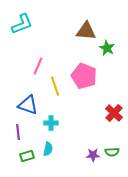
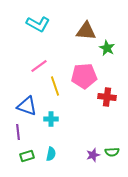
cyan L-shape: moved 16 px right; rotated 50 degrees clockwise
pink line: moved 1 px right; rotated 30 degrees clockwise
pink pentagon: rotated 25 degrees counterclockwise
blue triangle: moved 1 px left, 1 px down
red cross: moved 7 px left, 16 px up; rotated 36 degrees counterclockwise
cyan cross: moved 4 px up
cyan semicircle: moved 3 px right, 5 px down
purple star: rotated 16 degrees counterclockwise
